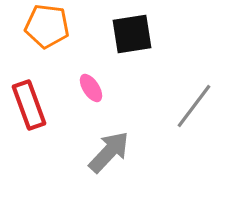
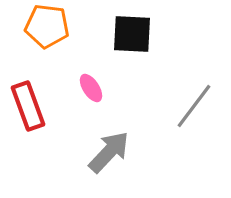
black square: rotated 12 degrees clockwise
red rectangle: moved 1 px left, 1 px down
